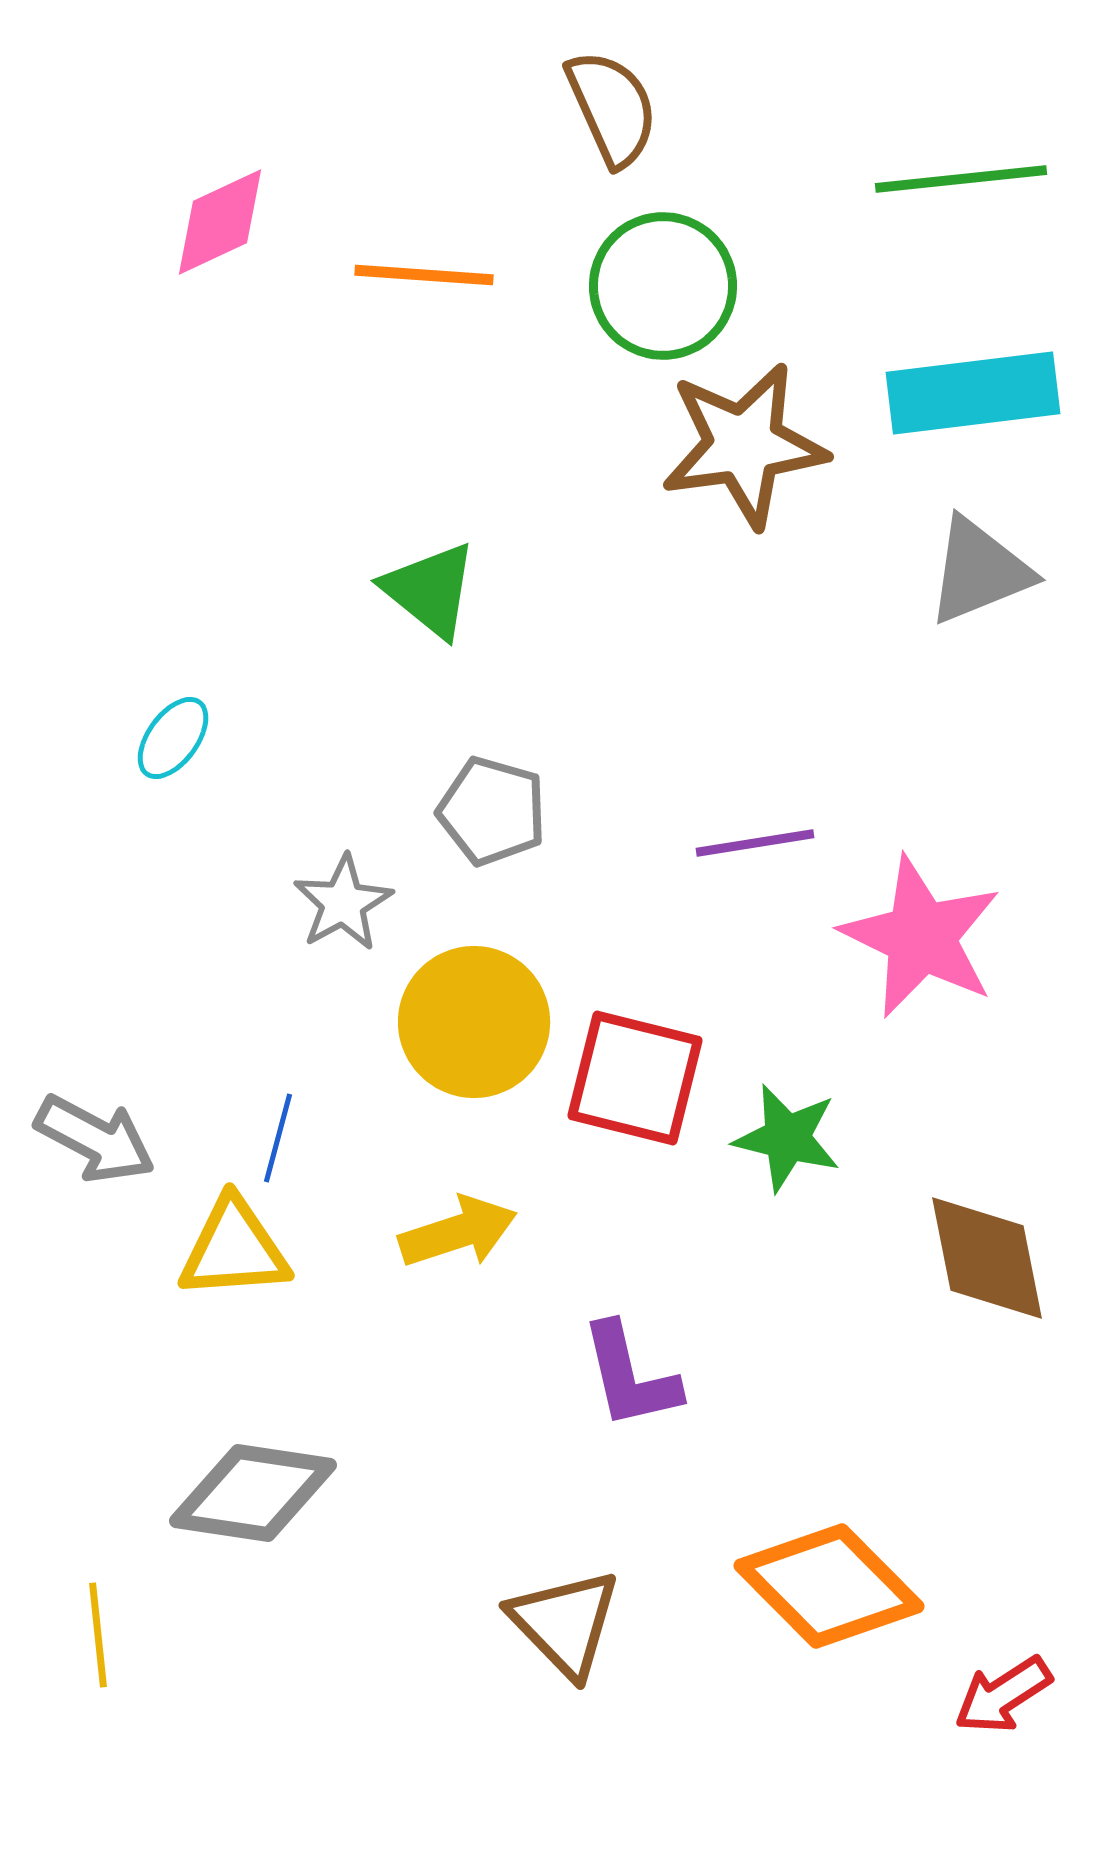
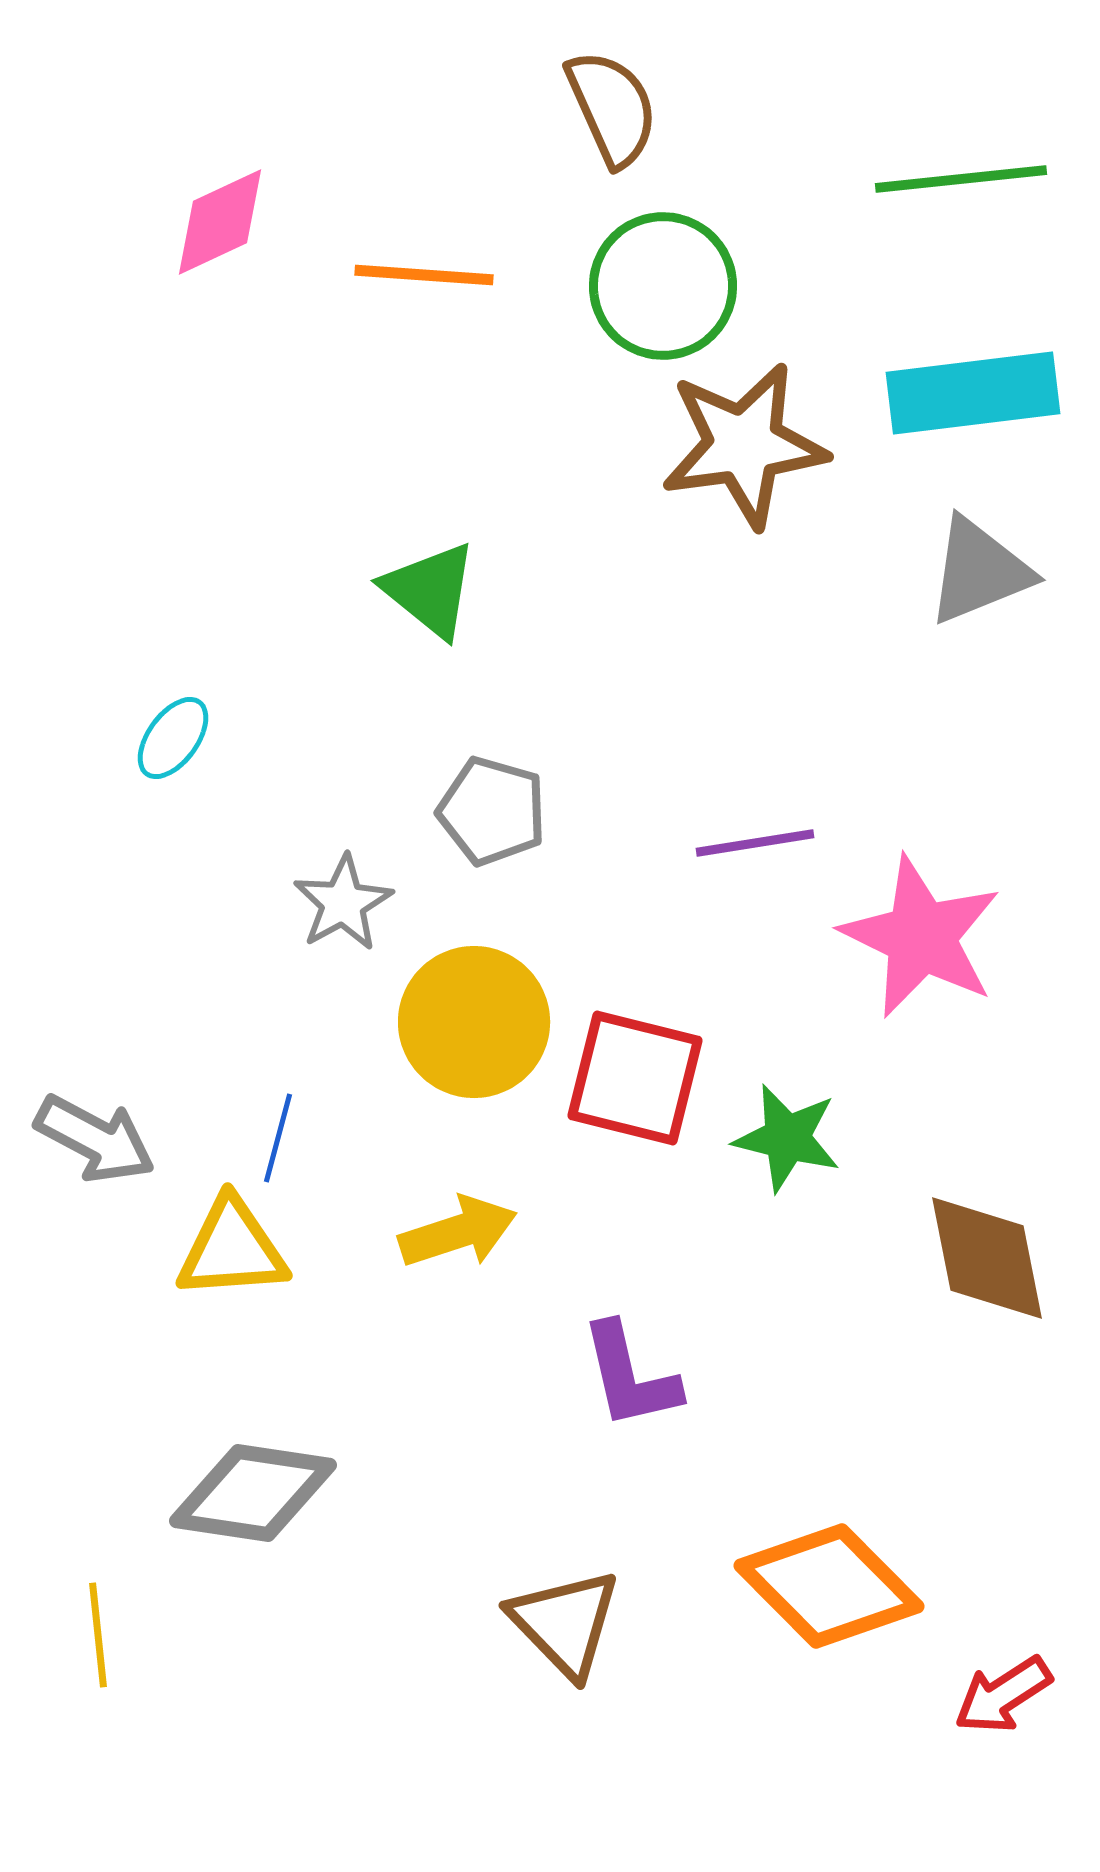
yellow triangle: moved 2 px left
